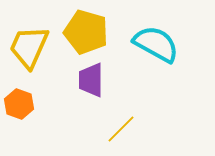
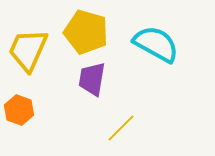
yellow trapezoid: moved 1 px left, 3 px down
purple trapezoid: moved 1 px right, 1 px up; rotated 9 degrees clockwise
orange hexagon: moved 6 px down
yellow line: moved 1 px up
